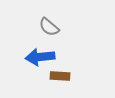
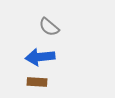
brown rectangle: moved 23 px left, 6 px down
